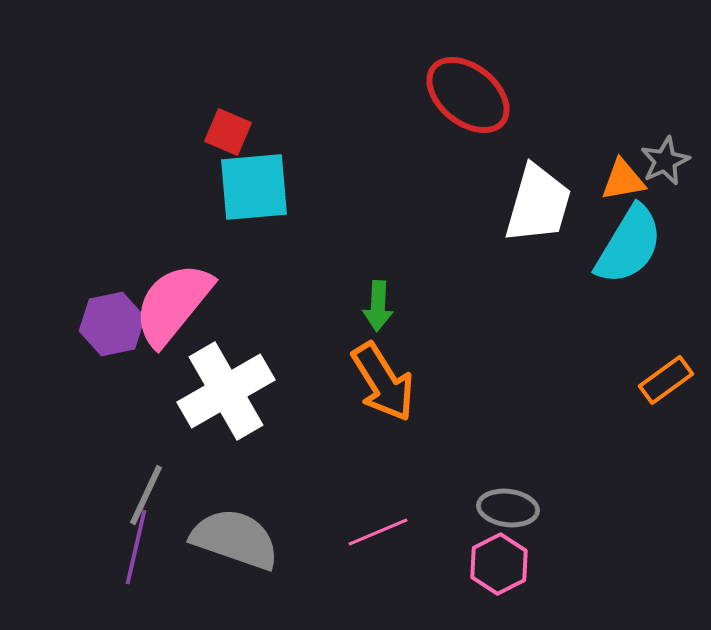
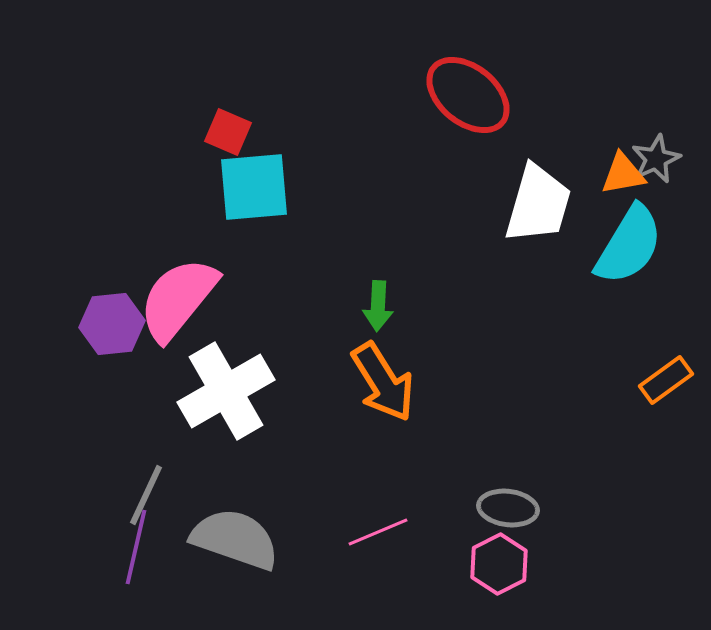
gray star: moved 9 px left, 2 px up
orange triangle: moved 6 px up
pink semicircle: moved 5 px right, 5 px up
purple hexagon: rotated 6 degrees clockwise
